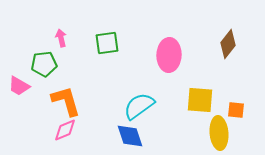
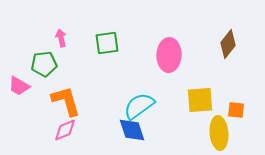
yellow square: rotated 8 degrees counterclockwise
blue diamond: moved 2 px right, 6 px up
